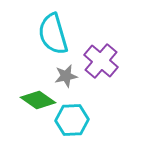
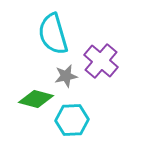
green diamond: moved 2 px left, 1 px up; rotated 20 degrees counterclockwise
